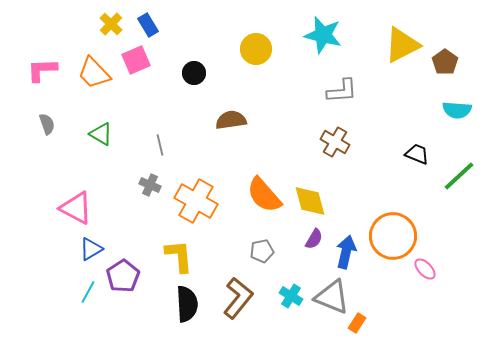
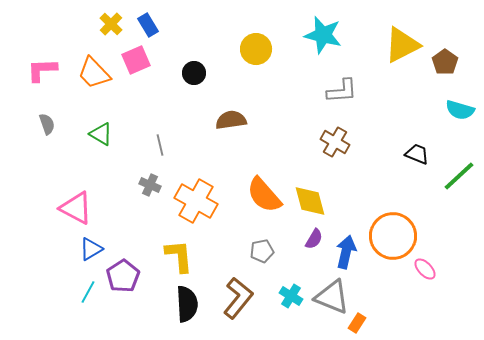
cyan semicircle: moved 3 px right; rotated 12 degrees clockwise
